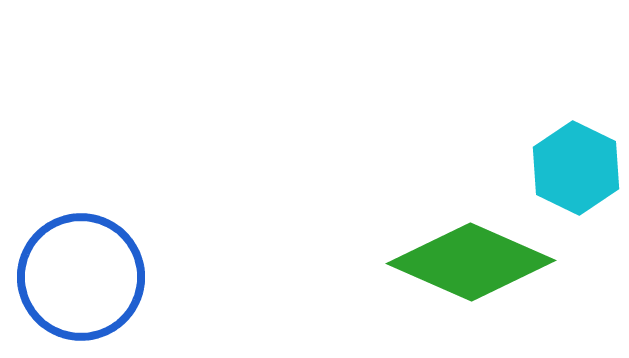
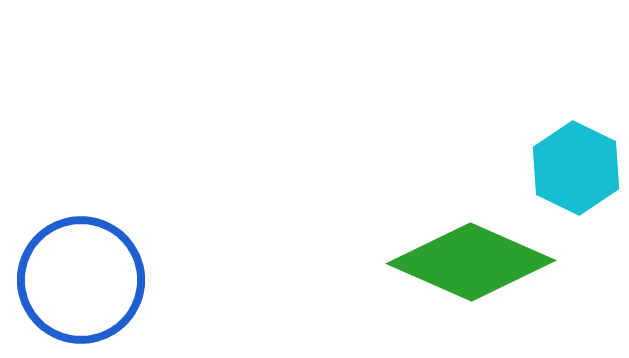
blue circle: moved 3 px down
